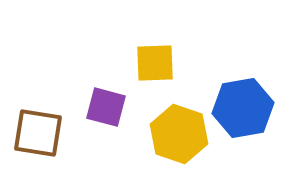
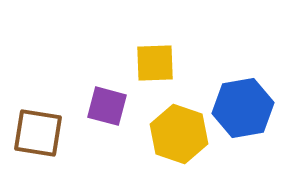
purple square: moved 1 px right, 1 px up
